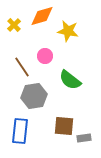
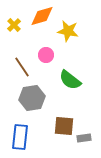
pink circle: moved 1 px right, 1 px up
gray hexagon: moved 2 px left, 2 px down
blue rectangle: moved 6 px down
